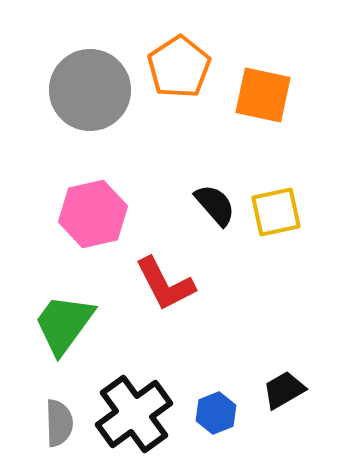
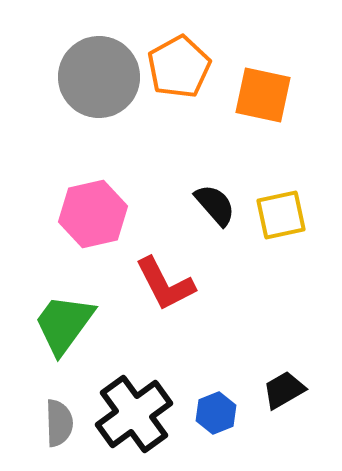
orange pentagon: rotated 4 degrees clockwise
gray circle: moved 9 px right, 13 px up
yellow square: moved 5 px right, 3 px down
